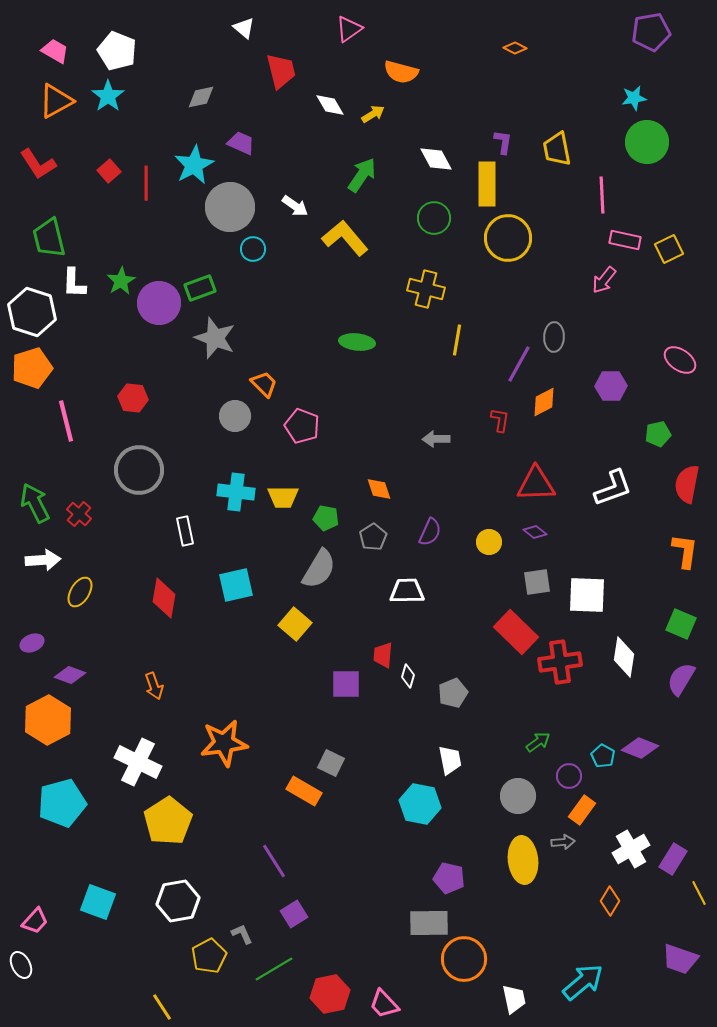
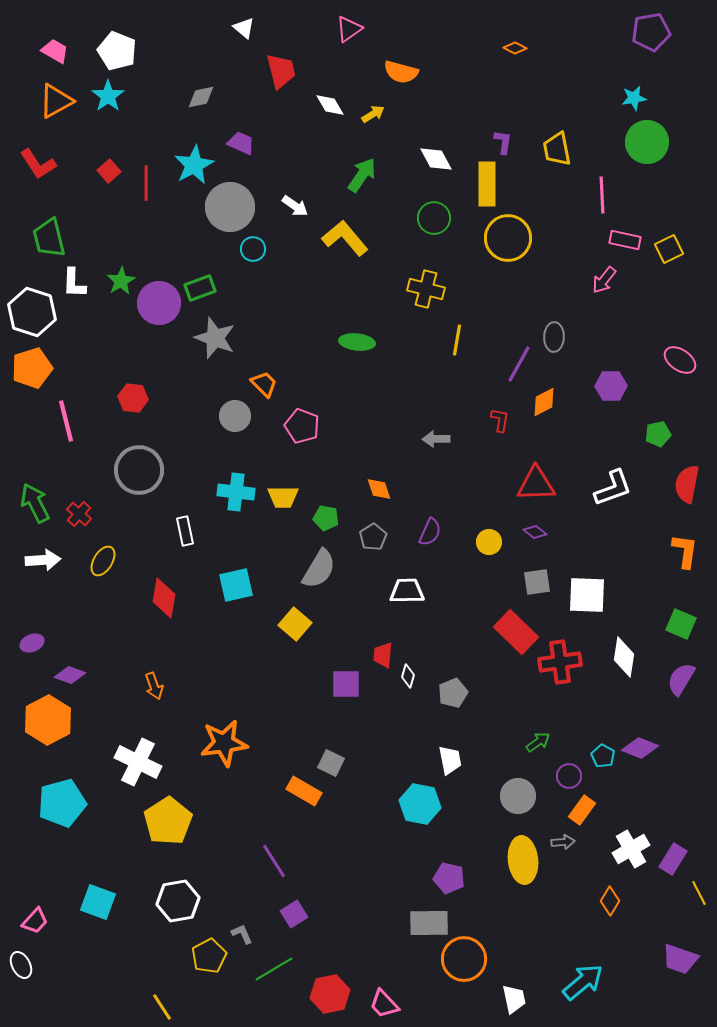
yellow ellipse at (80, 592): moved 23 px right, 31 px up
